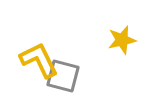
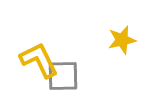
gray square: rotated 16 degrees counterclockwise
